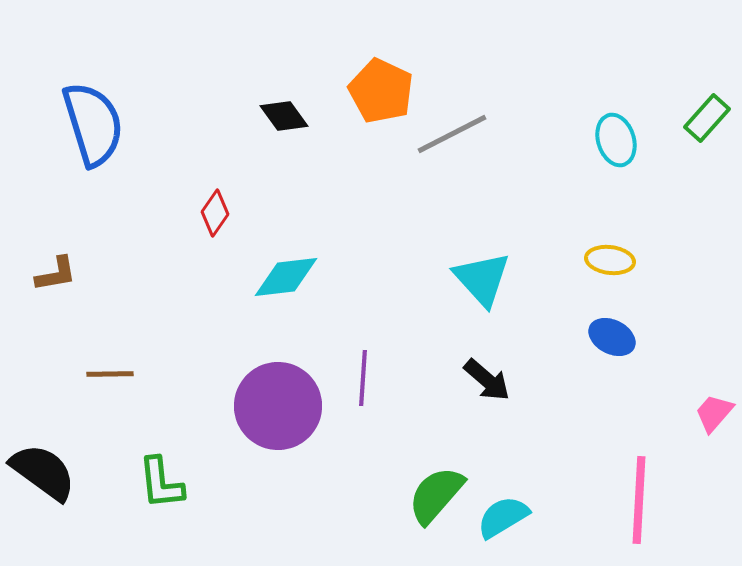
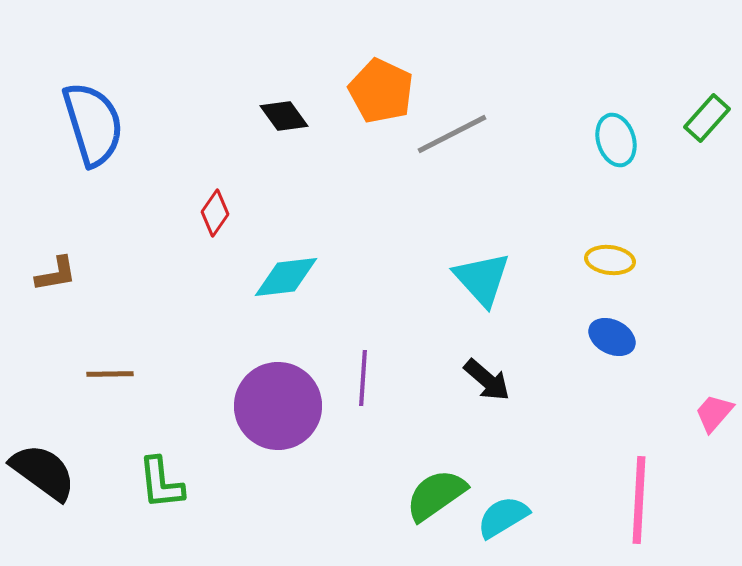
green semicircle: rotated 14 degrees clockwise
